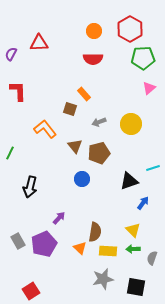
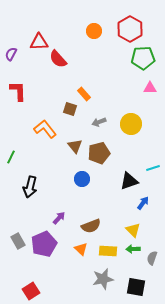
red triangle: moved 1 px up
red semicircle: moved 35 px left; rotated 48 degrees clockwise
pink triangle: moved 1 px right; rotated 40 degrees clockwise
green line: moved 1 px right, 4 px down
brown semicircle: moved 4 px left, 6 px up; rotated 60 degrees clockwise
orange triangle: moved 1 px right, 1 px down
